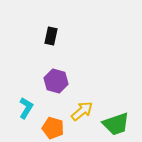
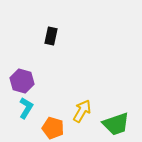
purple hexagon: moved 34 px left
yellow arrow: rotated 20 degrees counterclockwise
